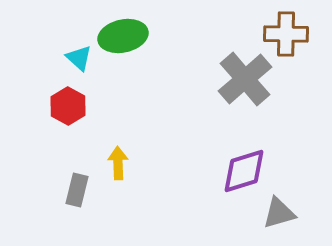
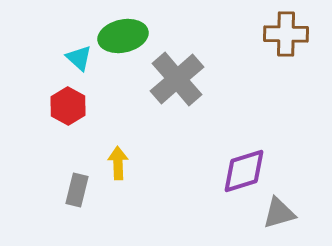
gray cross: moved 68 px left
